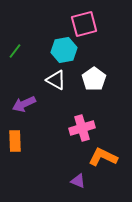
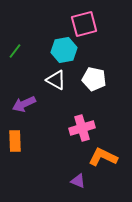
white pentagon: rotated 25 degrees counterclockwise
